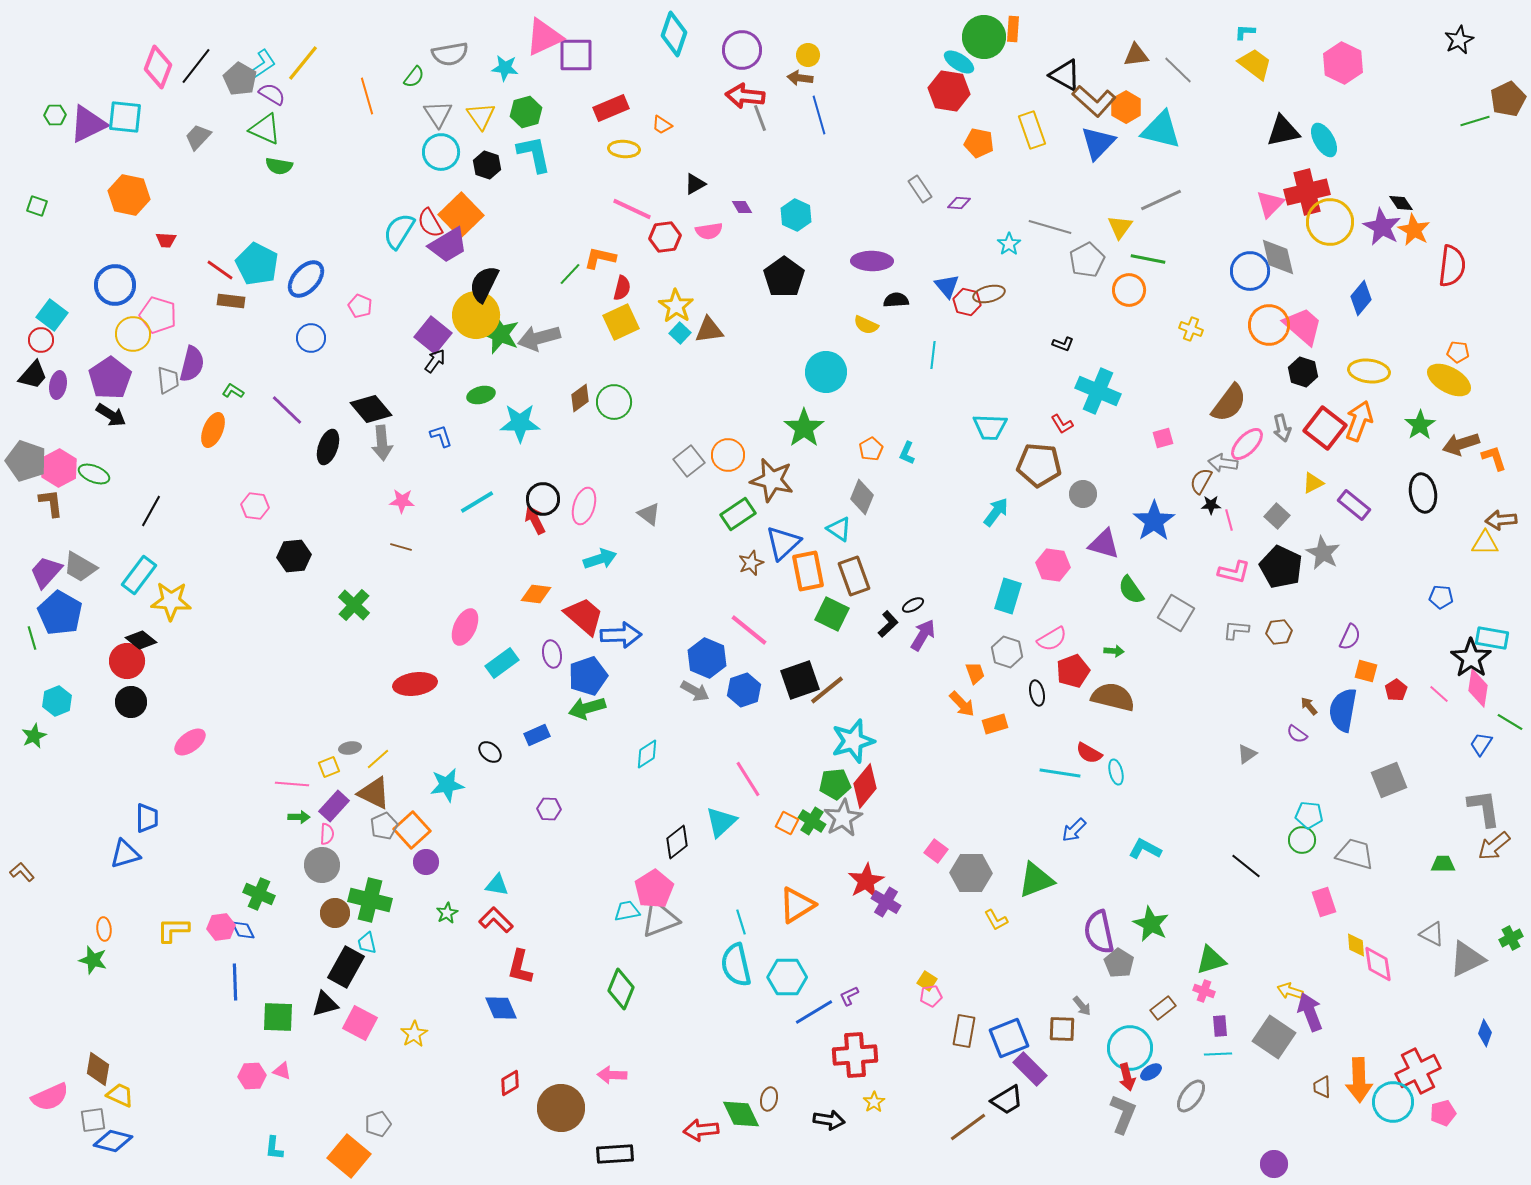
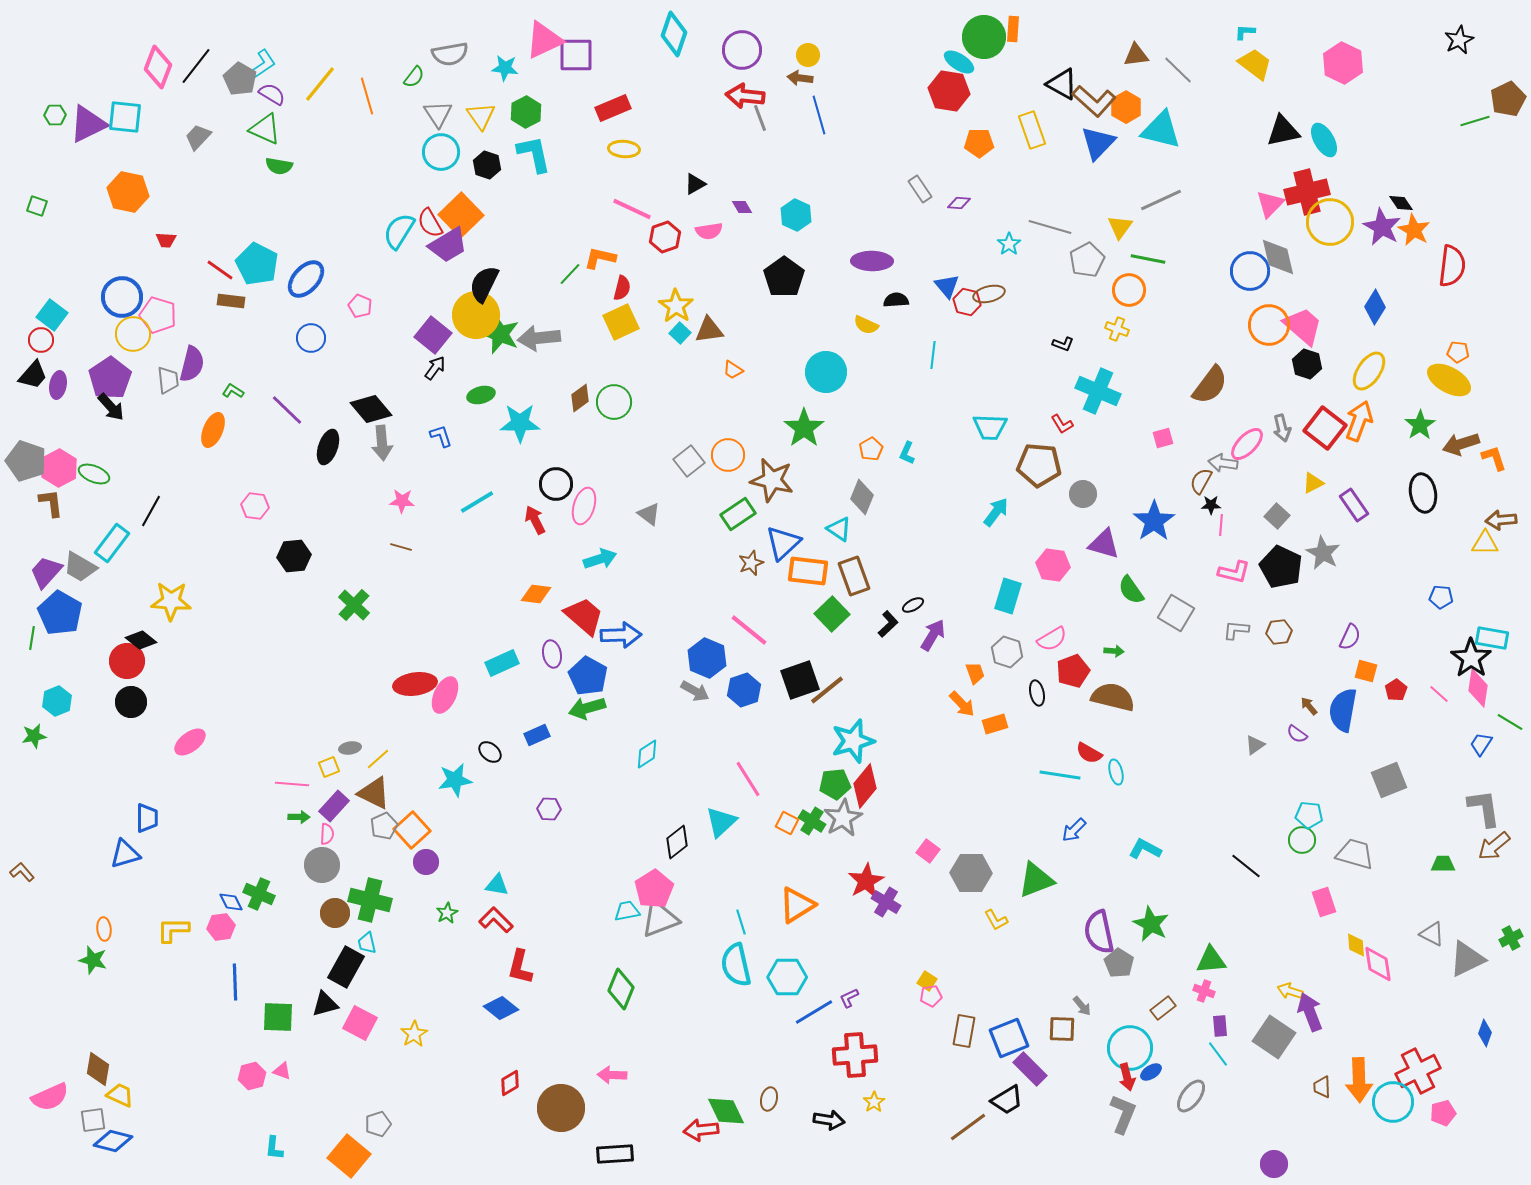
pink triangle at (544, 37): moved 3 px down
yellow line at (303, 63): moved 17 px right, 21 px down
black triangle at (1065, 75): moved 3 px left, 9 px down
red rectangle at (611, 108): moved 2 px right
green hexagon at (526, 112): rotated 12 degrees counterclockwise
orange trapezoid at (662, 125): moved 71 px right, 245 px down
orange pentagon at (979, 143): rotated 12 degrees counterclockwise
orange hexagon at (129, 195): moved 1 px left, 3 px up
red hexagon at (665, 237): rotated 12 degrees counterclockwise
blue circle at (115, 285): moved 7 px right, 12 px down
blue diamond at (1361, 298): moved 14 px right, 9 px down; rotated 8 degrees counterclockwise
yellow cross at (1191, 329): moved 74 px left
gray arrow at (539, 338): rotated 9 degrees clockwise
black arrow at (435, 361): moved 7 px down
yellow ellipse at (1369, 371): rotated 63 degrees counterclockwise
black hexagon at (1303, 372): moved 4 px right, 8 px up
brown semicircle at (1229, 403): moved 19 px left, 18 px up
black arrow at (111, 415): moved 8 px up; rotated 16 degrees clockwise
black circle at (543, 499): moved 13 px right, 15 px up
purple rectangle at (1354, 505): rotated 16 degrees clockwise
pink line at (1229, 520): moved 8 px left, 5 px down; rotated 20 degrees clockwise
orange rectangle at (808, 571): rotated 72 degrees counterclockwise
cyan rectangle at (139, 575): moved 27 px left, 32 px up
green square at (832, 614): rotated 20 degrees clockwise
pink ellipse at (465, 627): moved 20 px left, 68 px down
purple arrow at (923, 635): moved 10 px right
green line at (32, 638): rotated 25 degrees clockwise
cyan rectangle at (502, 663): rotated 12 degrees clockwise
blue pentagon at (588, 676): rotated 24 degrees counterclockwise
green star at (34, 736): rotated 15 degrees clockwise
gray triangle at (1247, 754): moved 8 px right, 9 px up
cyan line at (1060, 773): moved 2 px down
cyan star at (447, 785): moved 8 px right, 5 px up
pink square at (936, 851): moved 8 px left
blue diamond at (243, 930): moved 12 px left, 28 px up
green triangle at (1211, 960): rotated 12 degrees clockwise
purple L-shape at (849, 996): moved 2 px down
blue diamond at (501, 1008): rotated 28 degrees counterclockwise
cyan line at (1218, 1054): rotated 56 degrees clockwise
pink hexagon at (252, 1076): rotated 12 degrees counterclockwise
green diamond at (741, 1114): moved 15 px left, 3 px up
